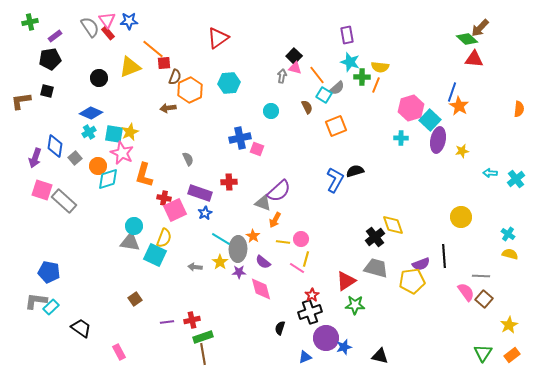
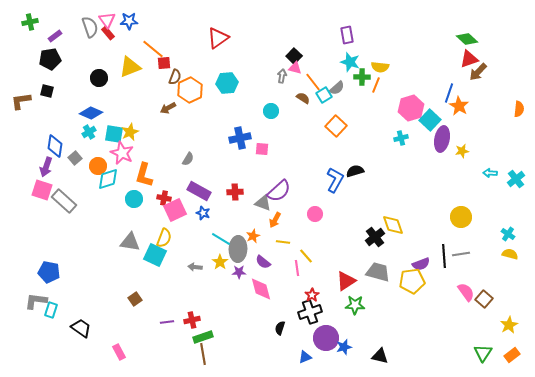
gray semicircle at (90, 27): rotated 15 degrees clockwise
brown arrow at (480, 28): moved 2 px left, 44 px down
red triangle at (474, 59): moved 5 px left; rotated 24 degrees counterclockwise
orange line at (317, 75): moved 4 px left, 7 px down
cyan hexagon at (229, 83): moved 2 px left
blue line at (452, 92): moved 3 px left, 1 px down
cyan square at (324, 95): rotated 28 degrees clockwise
brown semicircle at (307, 107): moved 4 px left, 9 px up; rotated 32 degrees counterclockwise
brown arrow at (168, 108): rotated 21 degrees counterclockwise
orange square at (336, 126): rotated 25 degrees counterclockwise
cyan cross at (401, 138): rotated 16 degrees counterclockwise
purple ellipse at (438, 140): moved 4 px right, 1 px up
pink square at (257, 149): moved 5 px right; rotated 16 degrees counterclockwise
purple arrow at (35, 158): moved 11 px right, 9 px down
gray semicircle at (188, 159): rotated 56 degrees clockwise
red cross at (229, 182): moved 6 px right, 10 px down
purple rectangle at (200, 193): moved 1 px left, 2 px up; rotated 10 degrees clockwise
blue star at (205, 213): moved 2 px left; rotated 24 degrees counterclockwise
cyan circle at (134, 226): moved 27 px up
orange star at (253, 236): rotated 16 degrees clockwise
pink circle at (301, 239): moved 14 px right, 25 px up
yellow line at (306, 259): moved 3 px up; rotated 56 degrees counterclockwise
pink line at (297, 268): rotated 49 degrees clockwise
gray trapezoid at (376, 268): moved 2 px right, 4 px down
gray line at (481, 276): moved 20 px left, 22 px up; rotated 12 degrees counterclockwise
cyan rectangle at (51, 307): moved 3 px down; rotated 28 degrees counterclockwise
